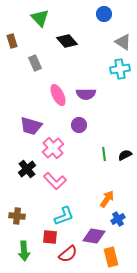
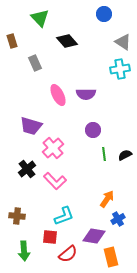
purple circle: moved 14 px right, 5 px down
